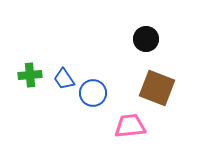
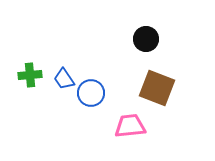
blue circle: moved 2 px left
